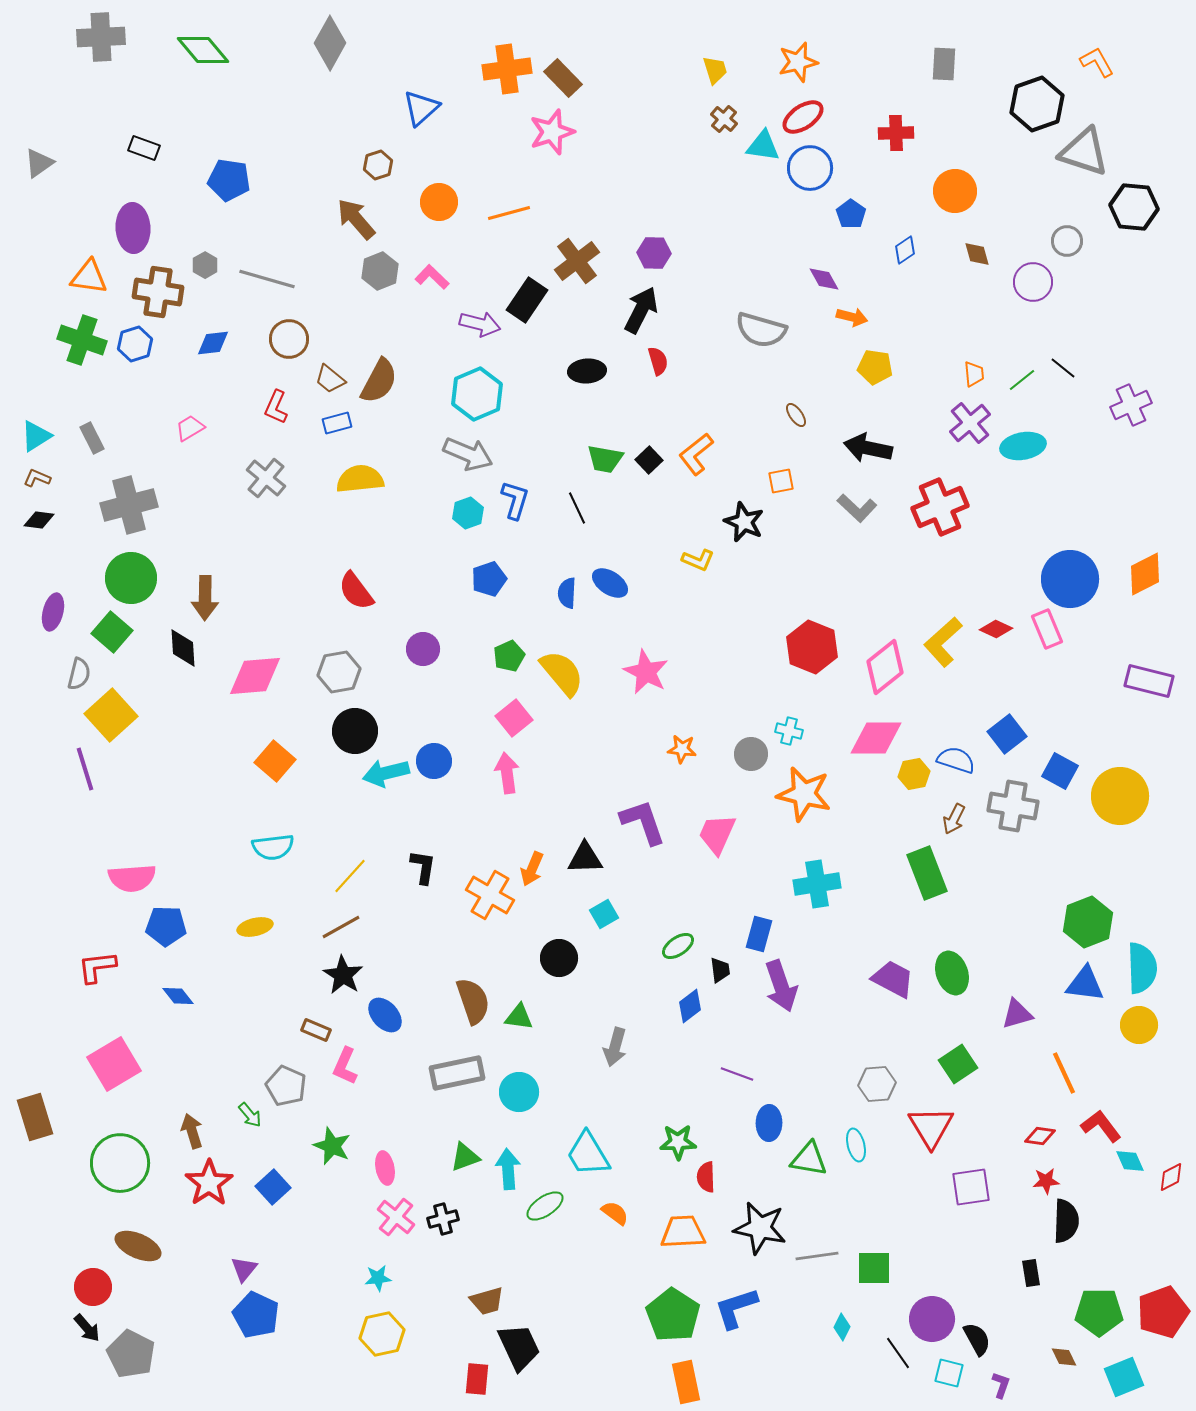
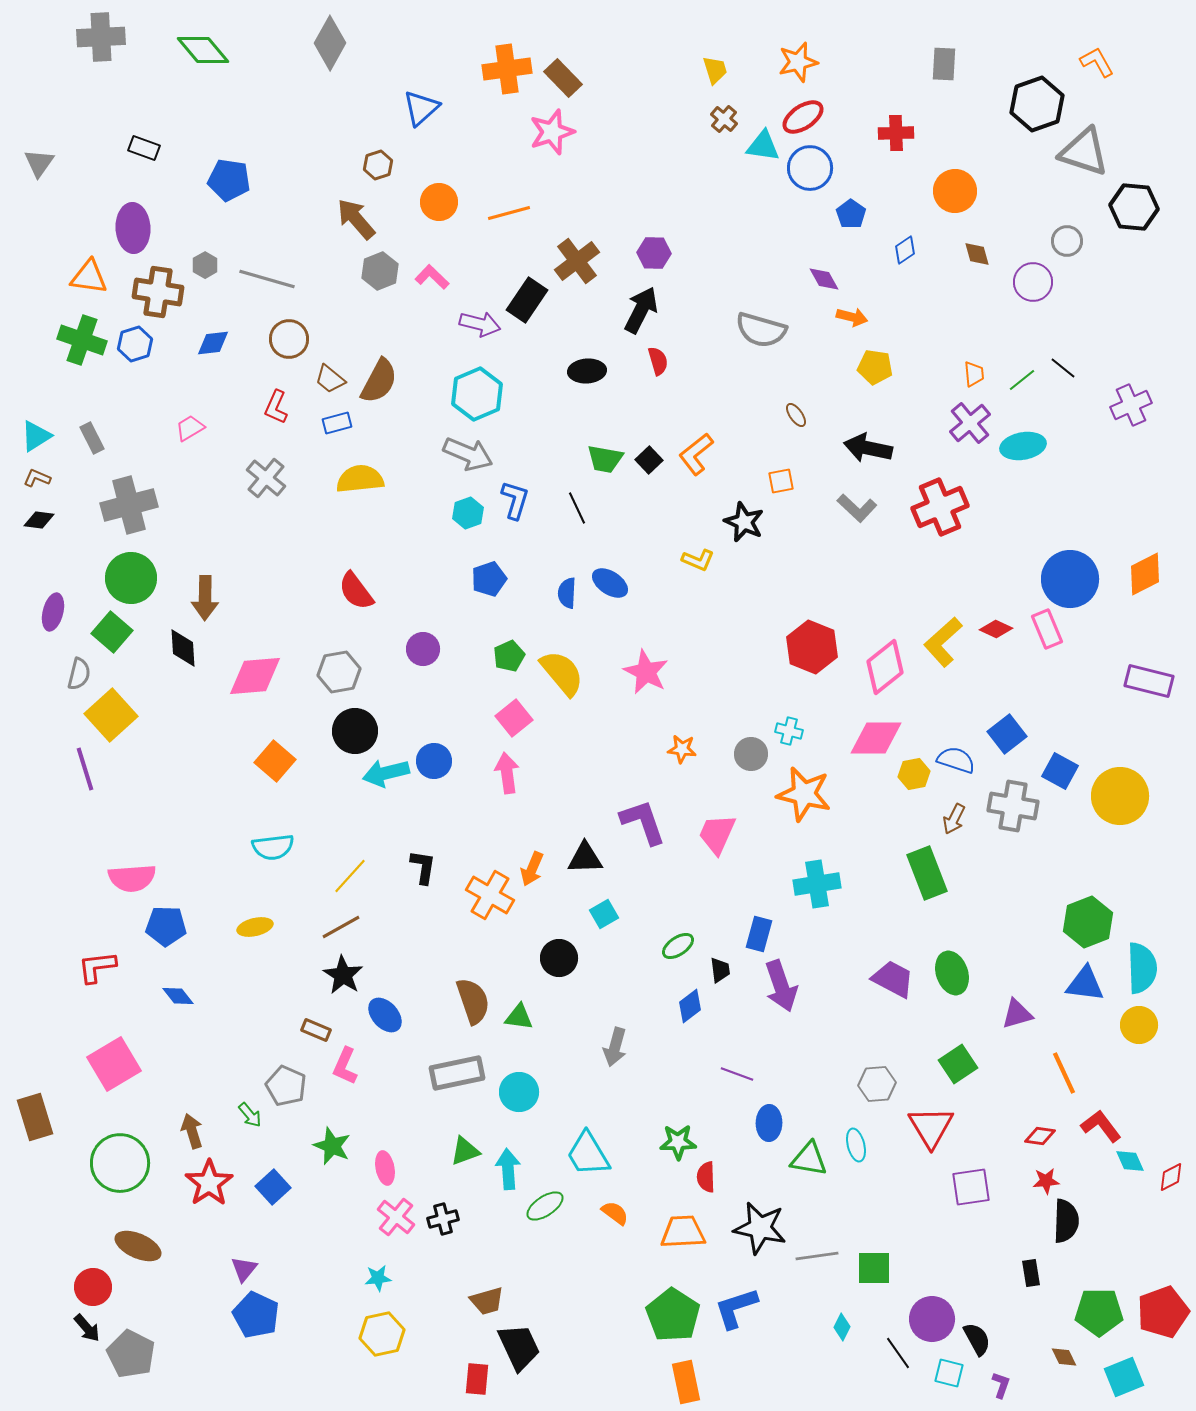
gray triangle at (39, 163): rotated 20 degrees counterclockwise
green triangle at (465, 1157): moved 6 px up
